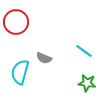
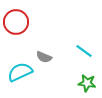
gray semicircle: moved 1 px up
cyan semicircle: rotated 50 degrees clockwise
